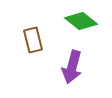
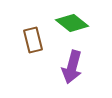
green diamond: moved 9 px left, 2 px down
